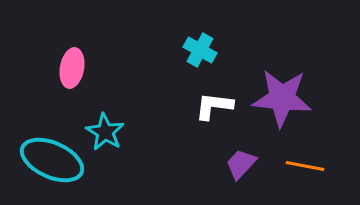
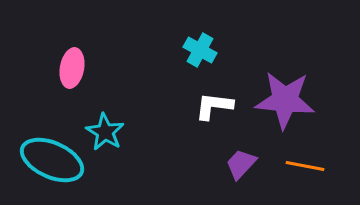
purple star: moved 3 px right, 2 px down
